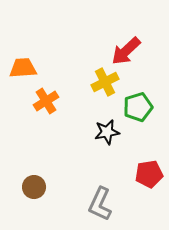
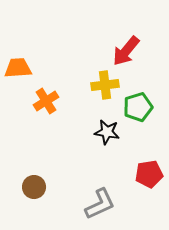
red arrow: rotated 8 degrees counterclockwise
orange trapezoid: moved 5 px left
yellow cross: moved 3 px down; rotated 20 degrees clockwise
black star: rotated 20 degrees clockwise
gray L-shape: rotated 140 degrees counterclockwise
